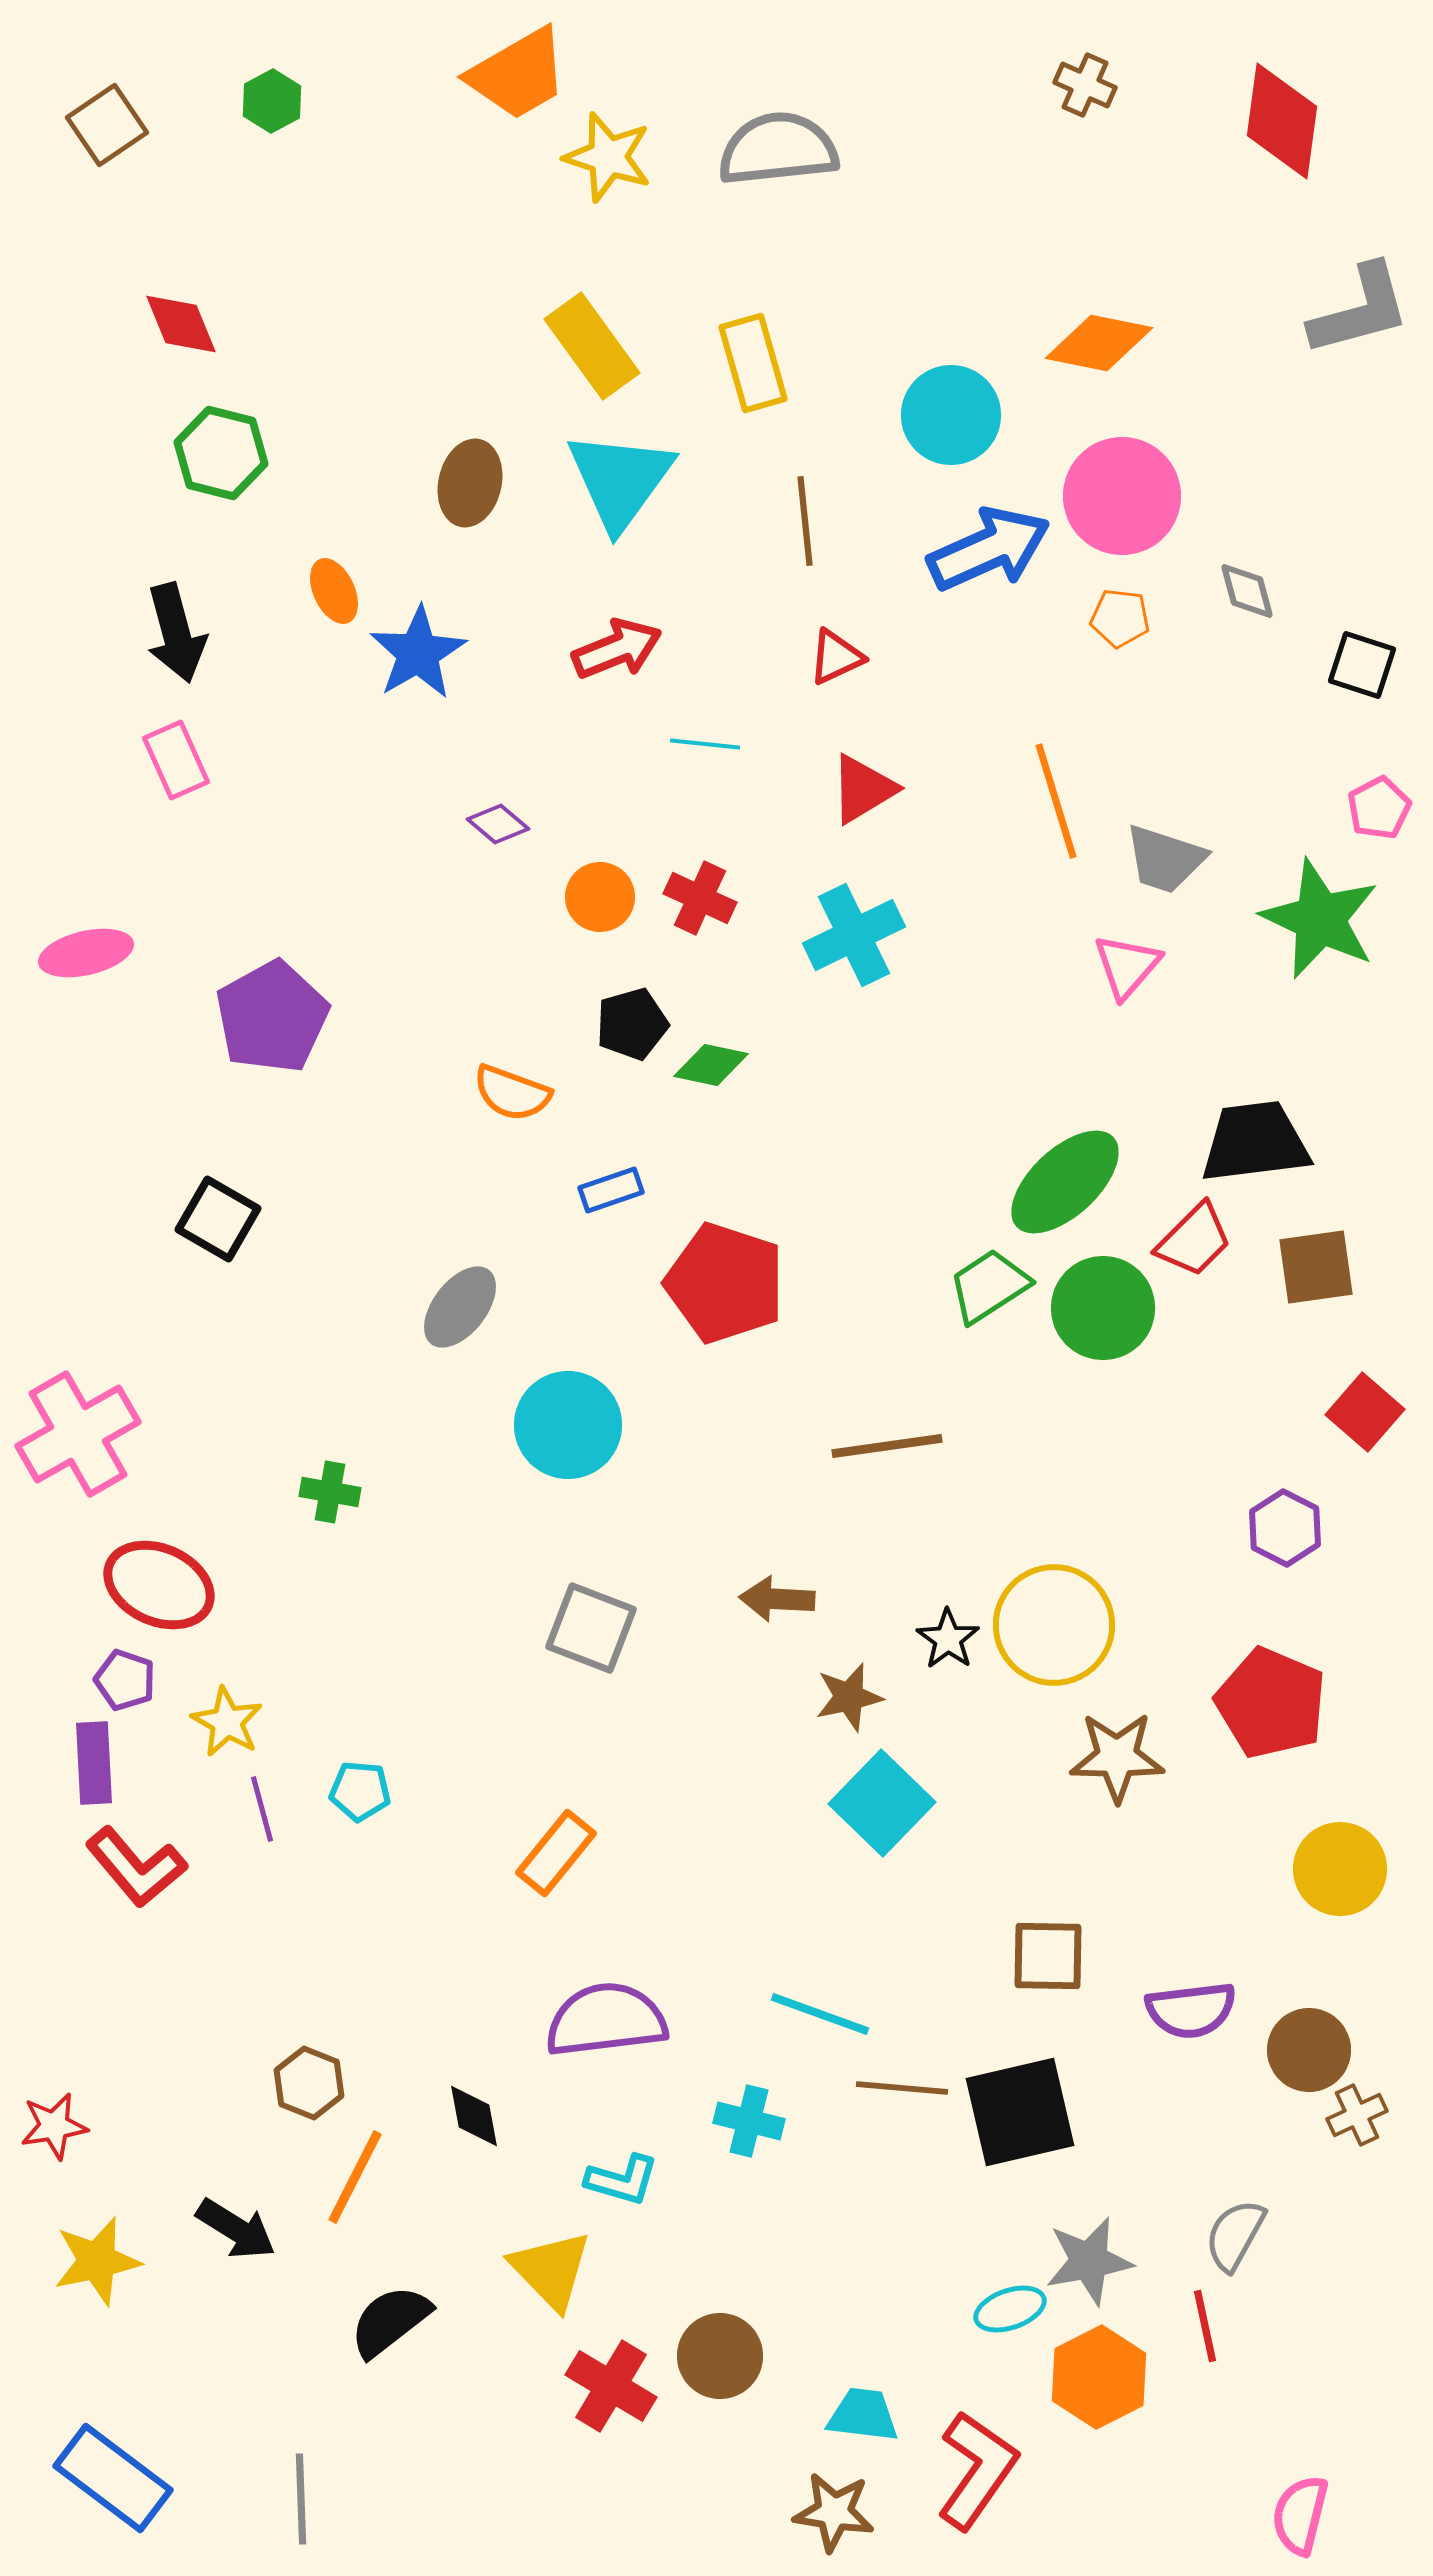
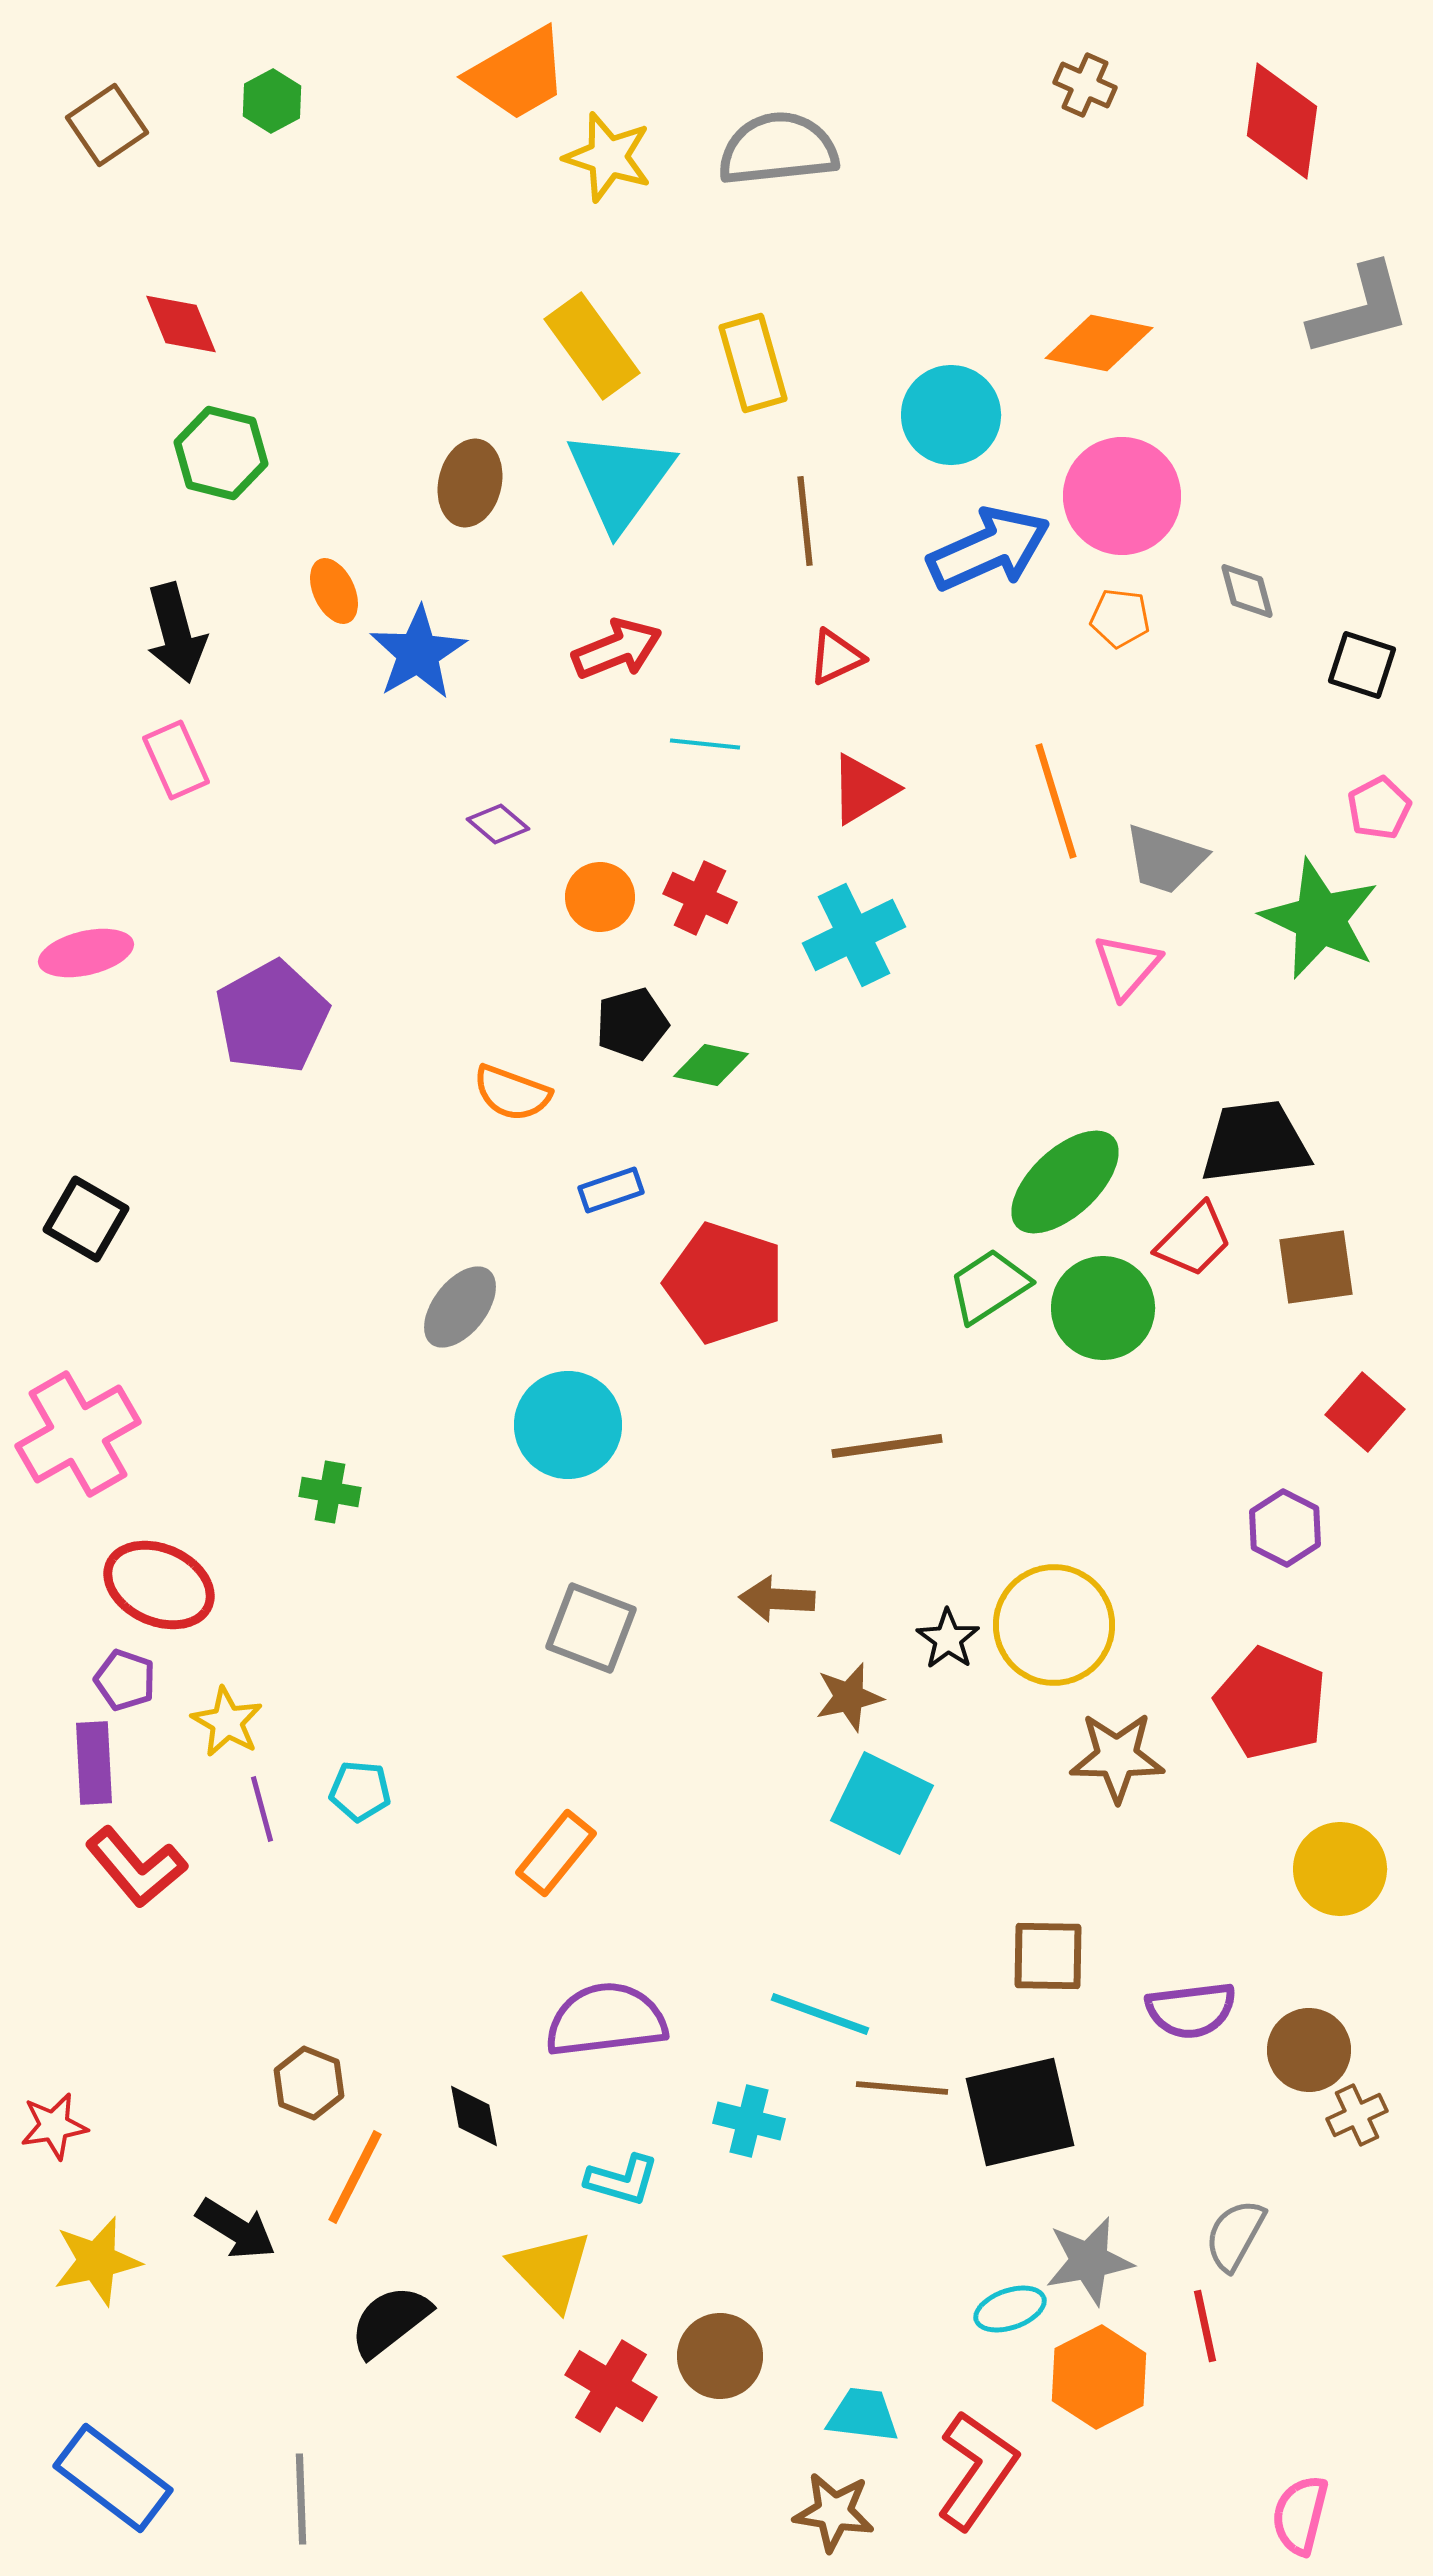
black square at (218, 1219): moved 132 px left
cyan square at (882, 1803): rotated 18 degrees counterclockwise
